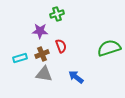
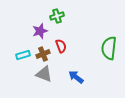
green cross: moved 2 px down
purple star: rotated 21 degrees counterclockwise
green semicircle: rotated 65 degrees counterclockwise
brown cross: moved 1 px right
cyan rectangle: moved 3 px right, 3 px up
gray triangle: rotated 12 degrees clockwise
